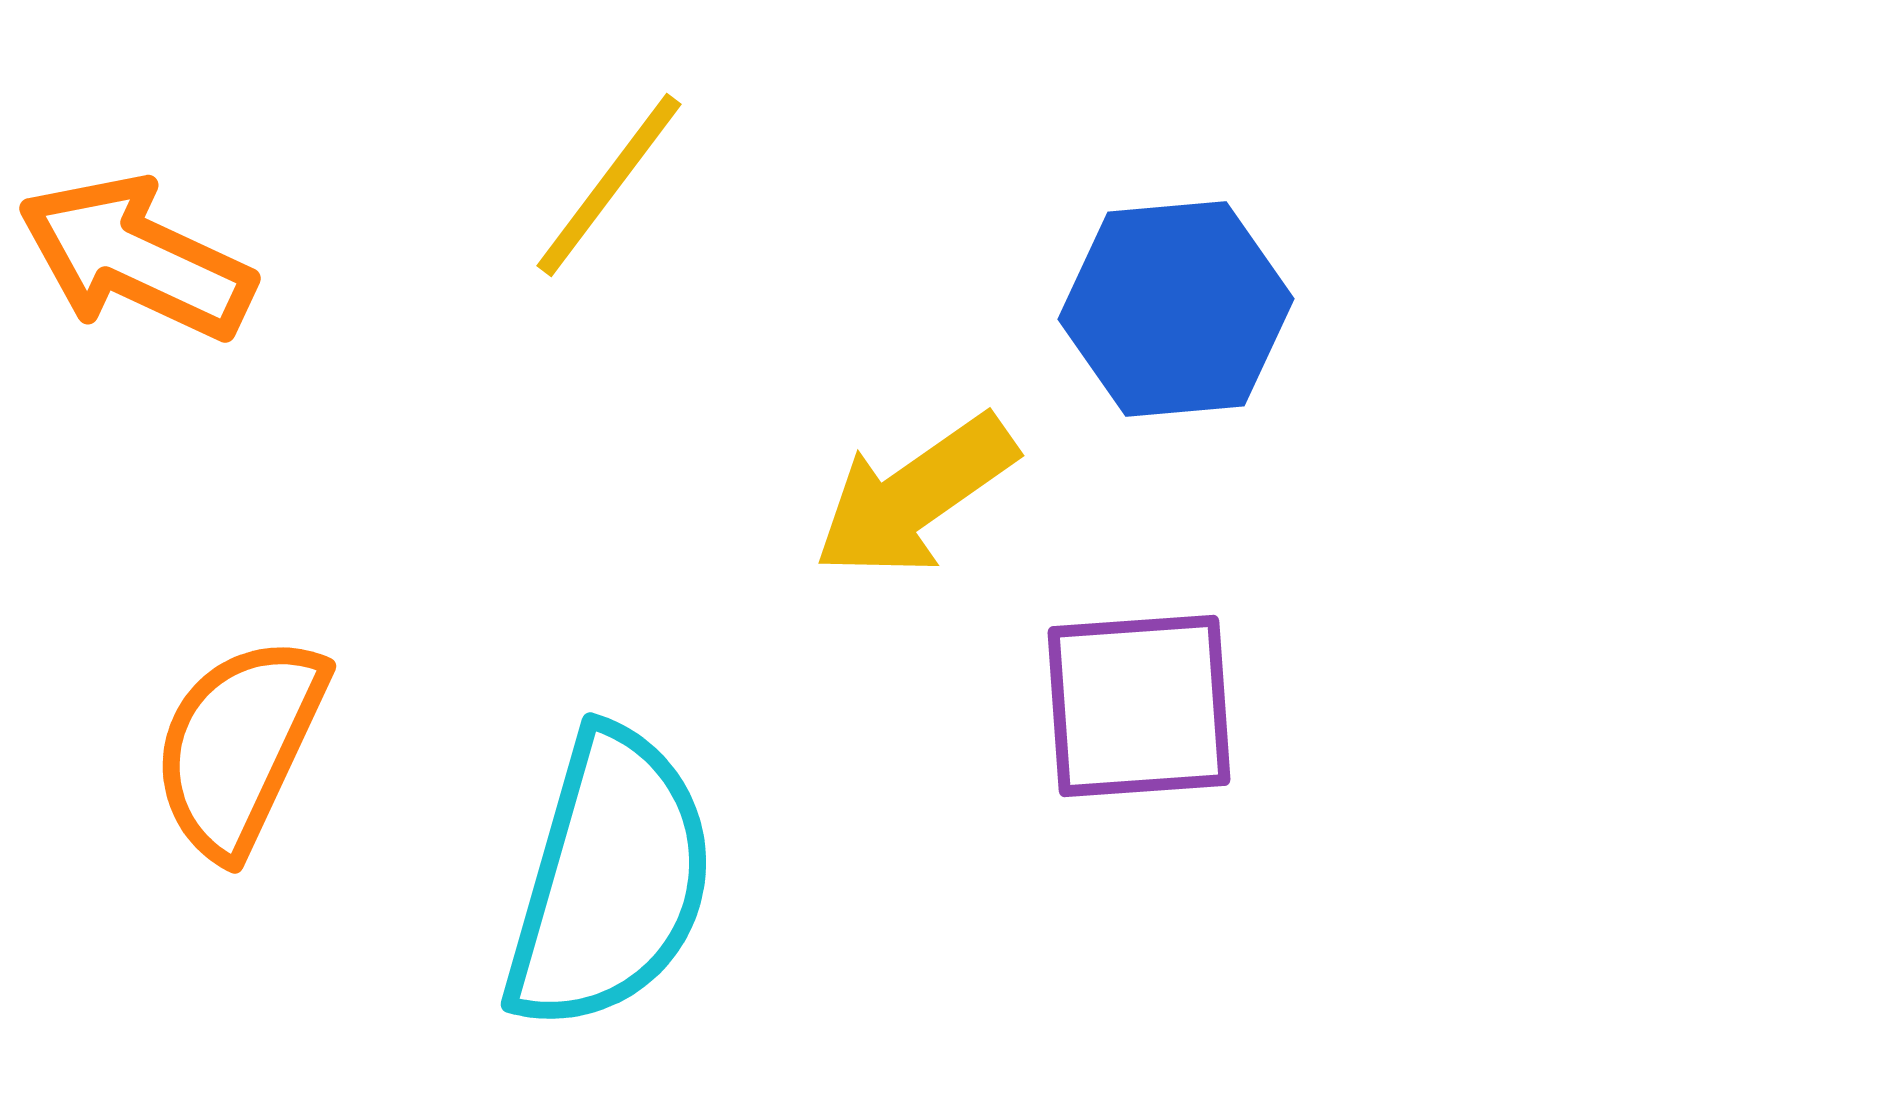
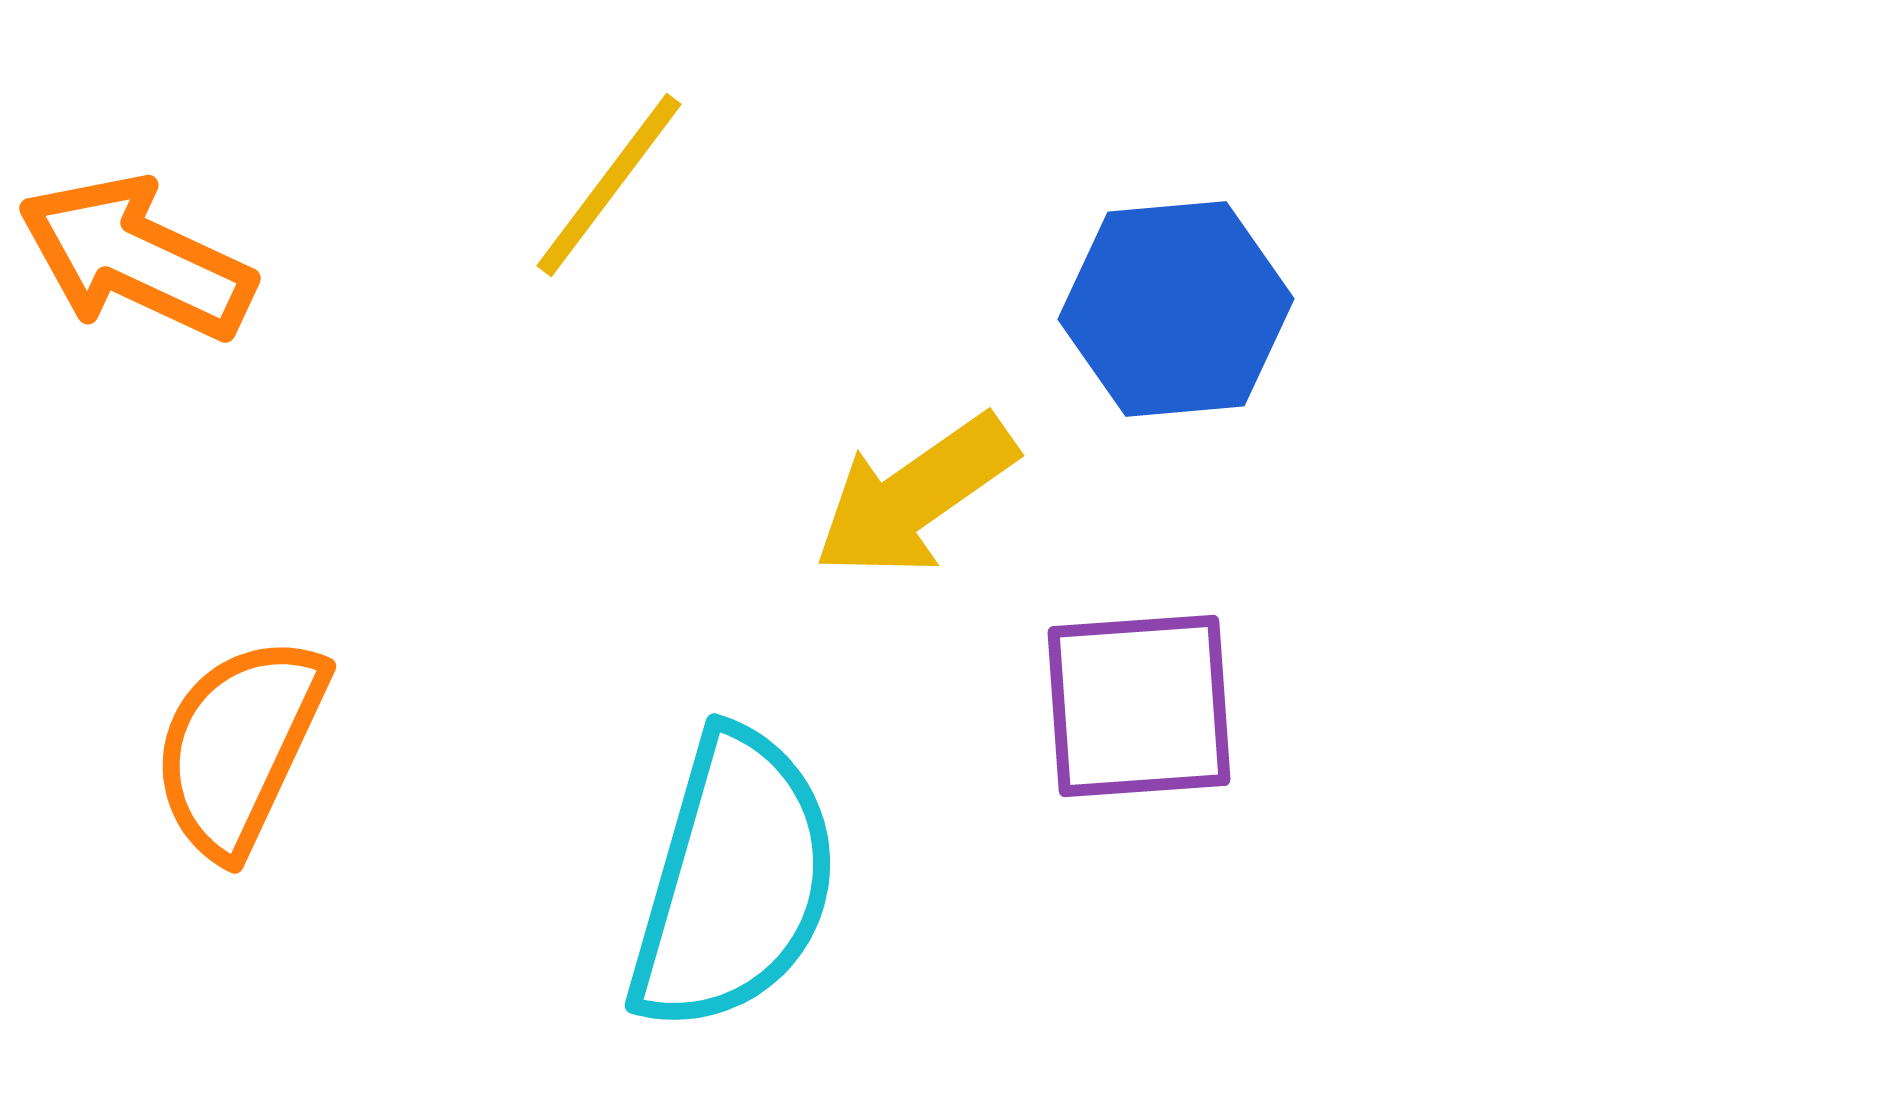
cyan semicircle: moved 124 px right, 1 px down
